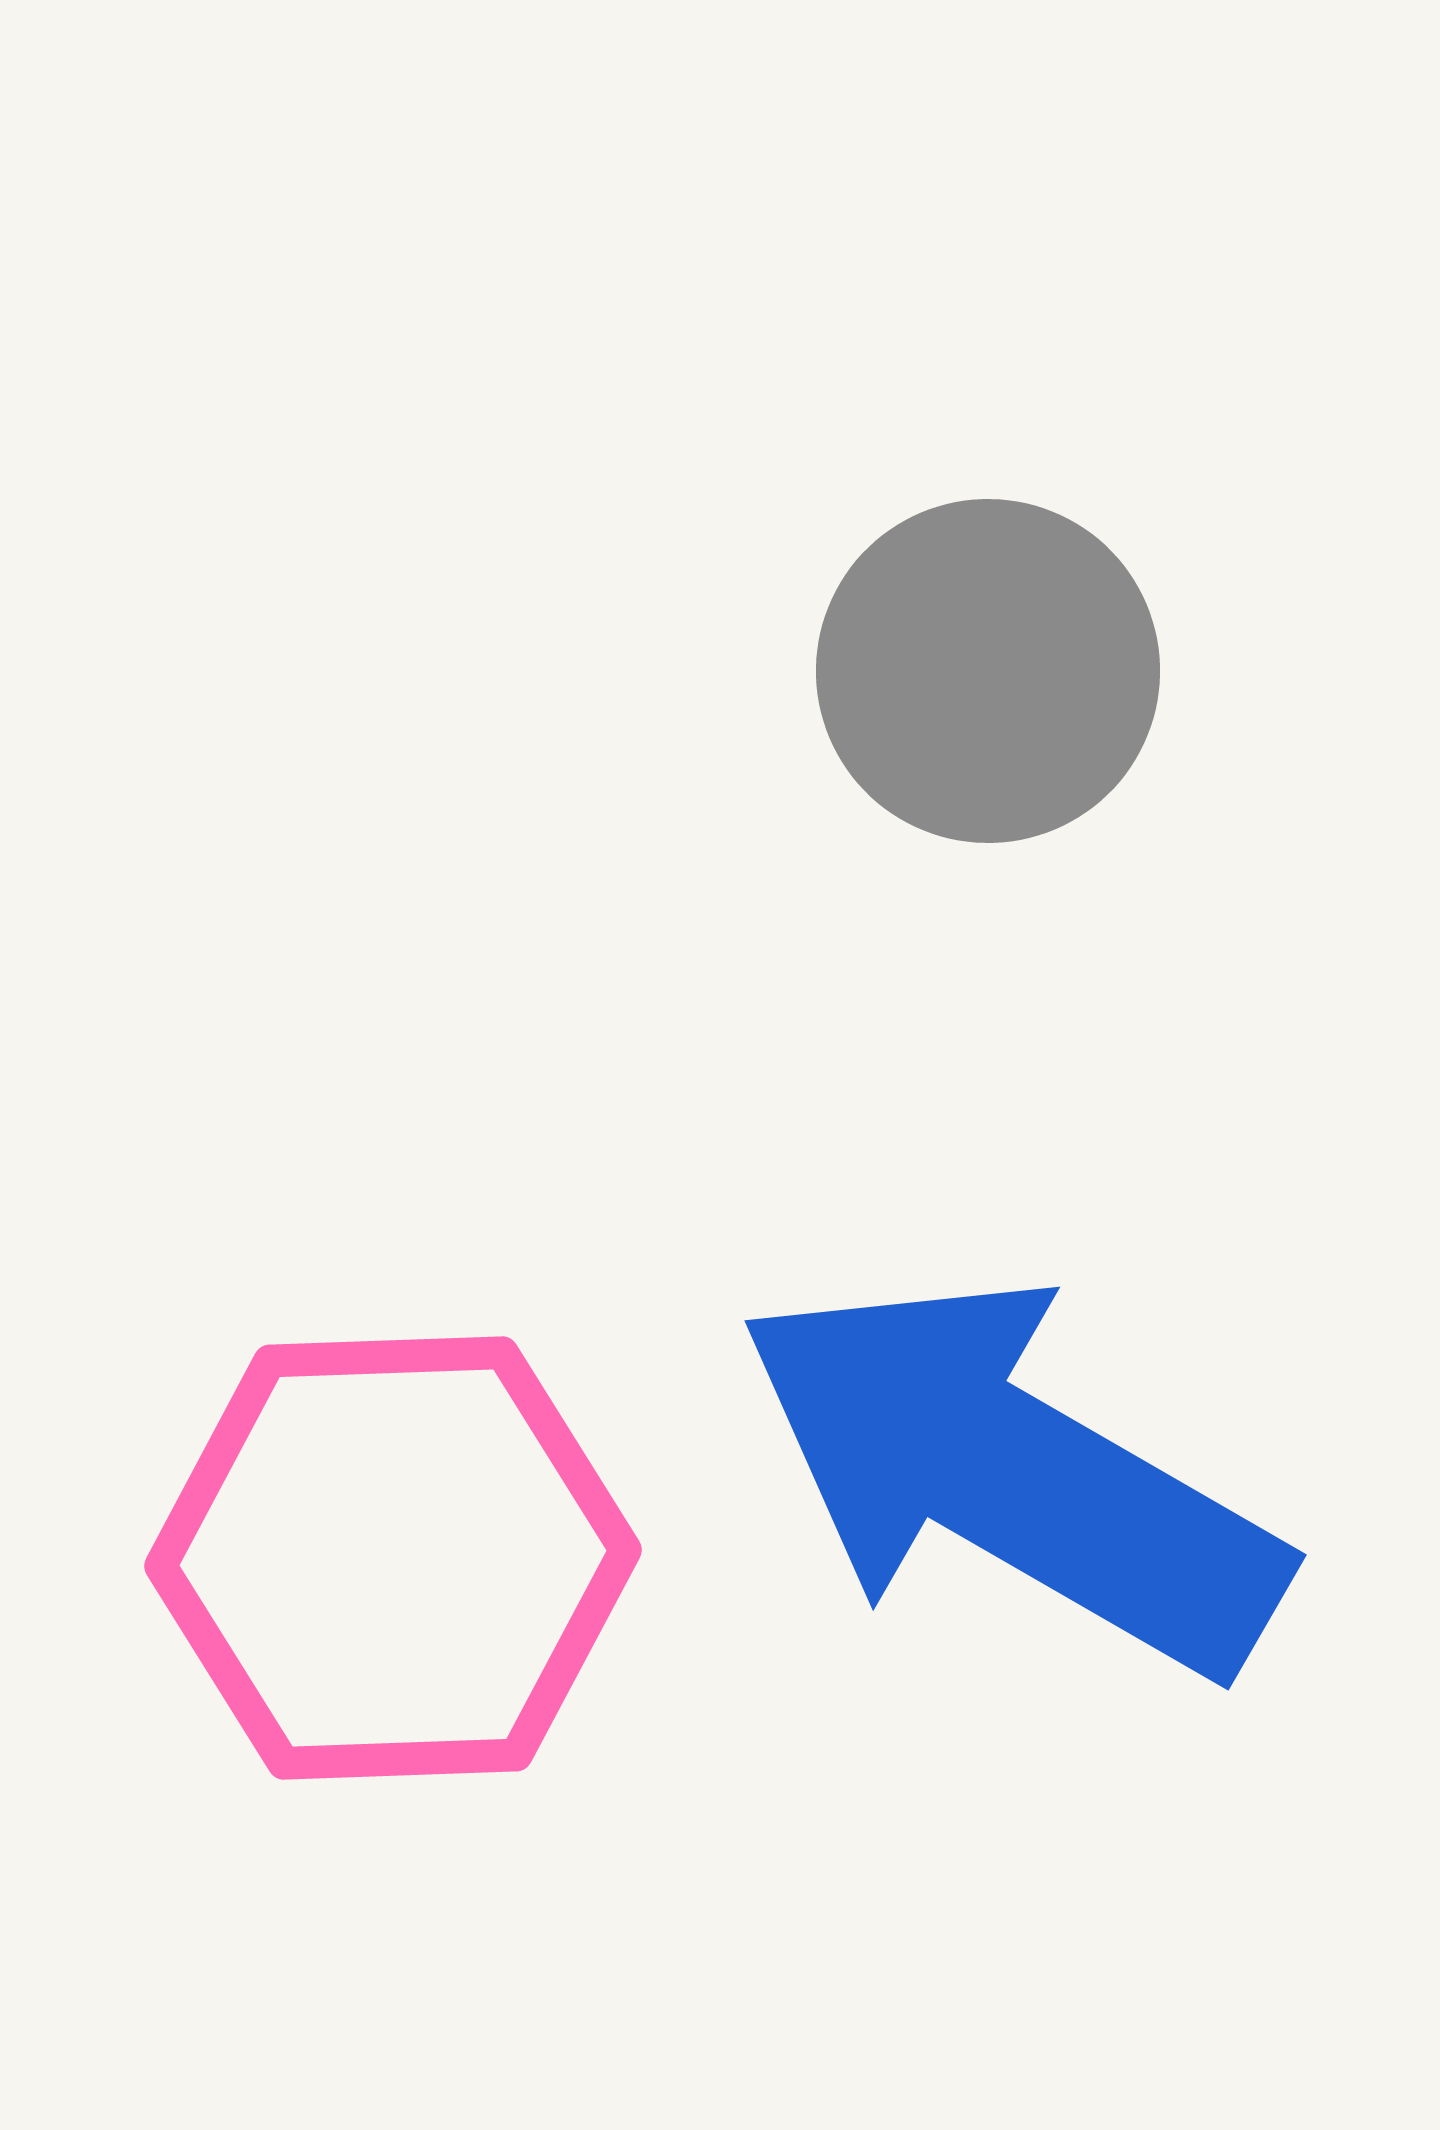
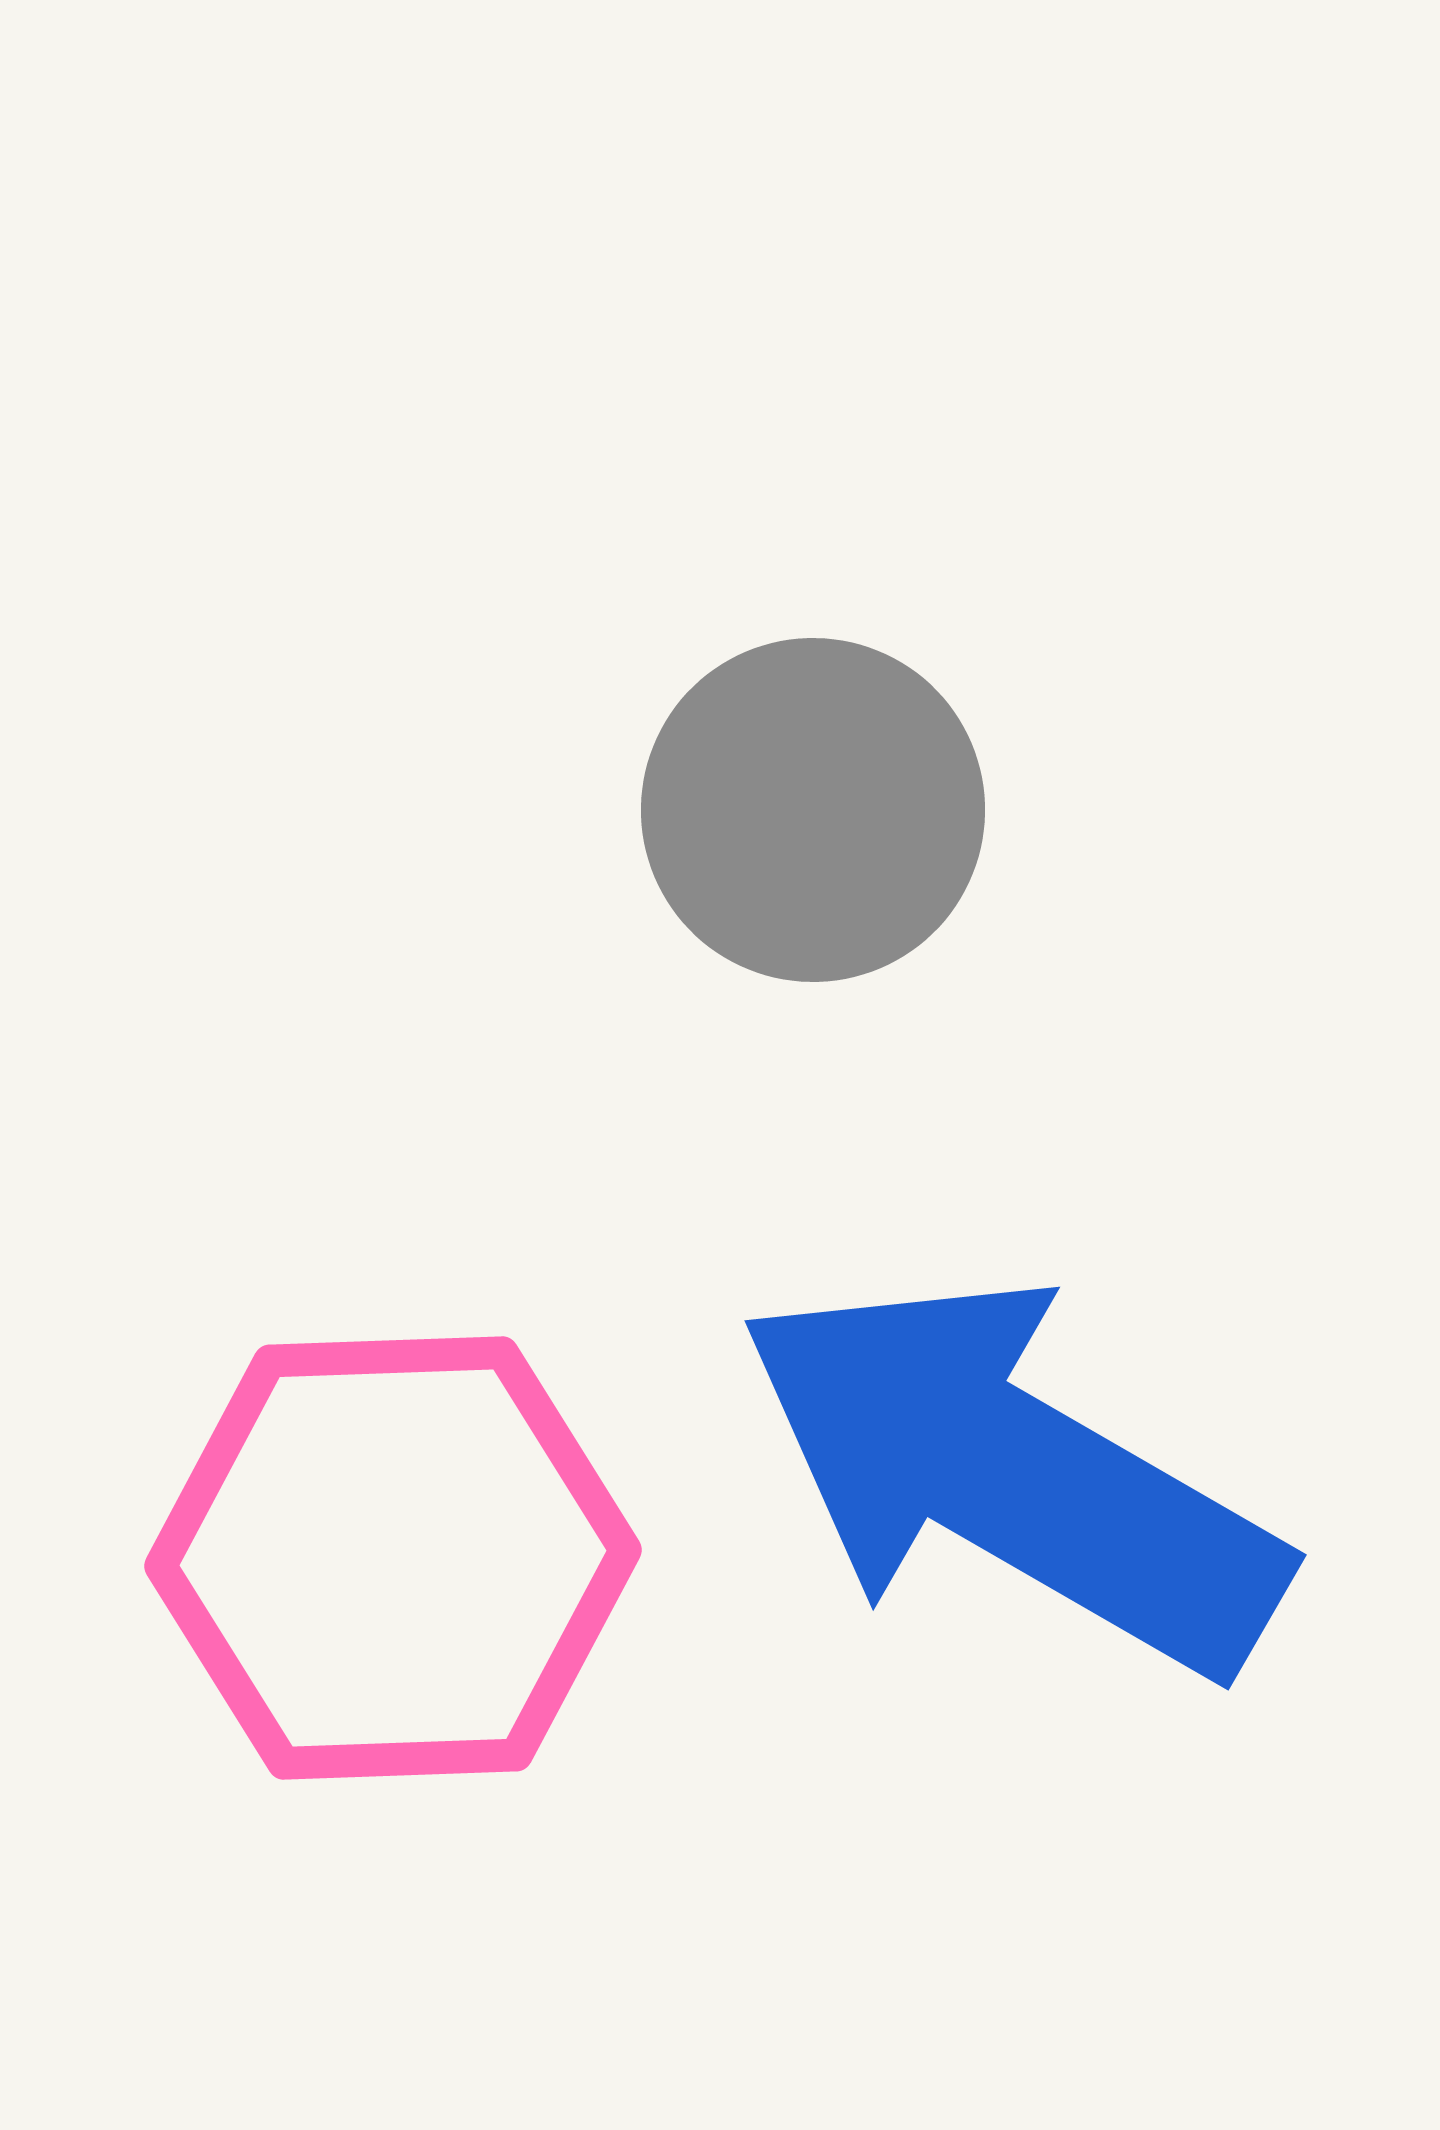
gray circle: moved 175 px left, 139 px down
